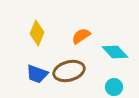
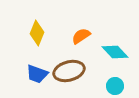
cyan circle: moved 1 px right, 1 px up
